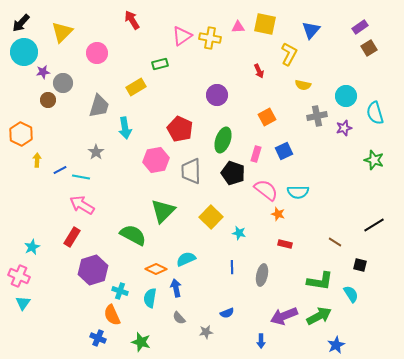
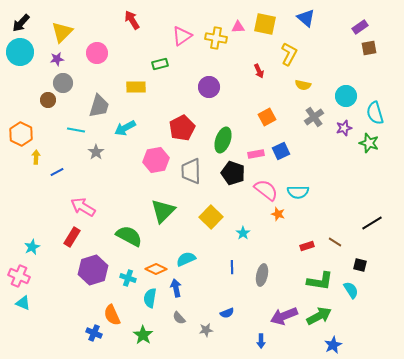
blue triangle at (311, 30): moved 5 px left, 12 px up; rotated 30 degrees counterclockwise
yellow cross at (210, 38): moved 6 px right
brown square at (369, 48): rotated 21 degrees clockwise
cyan circle at (24, 52): moved 4 px left
purple star at (43, 72): moved 14 px right, 13 px up
yellow rectangle at (136, 87): rotated 30 degrees clockwise
purple circle at (217, 95): moved 8 px left, 8 px up
gray cross at (317, 116): moved 3 px left, 1 px down; rotated 24 degrees counterclockwise
cyan arrow at (125, 128): rotated 70 degrees clockwise
red pentagon at (180, 129): moved 2 px right, 1 px up; rotated 20 degrees clockwise
blue square at (284, 151): moved 3 px left
pink rectangle at (256, 154): rotated 63 degrees clockwise
yellow arrow at (37, 160): moved 1 px left, 3 px up
green star at (374, 160): moved 5 px left, 17 px up
blue line at (60, 170): moved 3 px left, 2 px down
cyan line at (81, 177): moved 5 px left, 47 px up
pink arrow at (82, 205): moved 1 px right, 2 px down
black line at (374, 225): moved 2 px left, 2 px up
cyan star at (239, 233): moved 4 px right; rotated 24 degrees clockwise
green semicircle at (133, 235): moved 4 px left, 1 px down
red rectangle at (285, 244): moved 22 px right, 2 px down; rotated 32 degrees counterclockwise
cyan cross at (120, 291): moved 8 px right, 13 px up
cyan semicircle at (351, 294): moved 4 px up
cyan triangle at (23, 303): rotated 42 degrees counterclockwise
gray star at (206, 332): moved 2 px up
blue cross at (98, 338): moved 4 px left, 5 px up
green star at (141, 342): moved 2 px right, 7 px up; rotated 18 degrees clockwise
blue star at (336, 345): moved 3 px left
